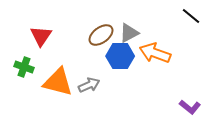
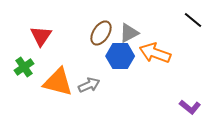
black line: moved 2 px right, 4 px down
brown ellipse: moved 2 px up; rotated 20 degrees counterclockwise
green cross: rotated 36 degrees clockwise
